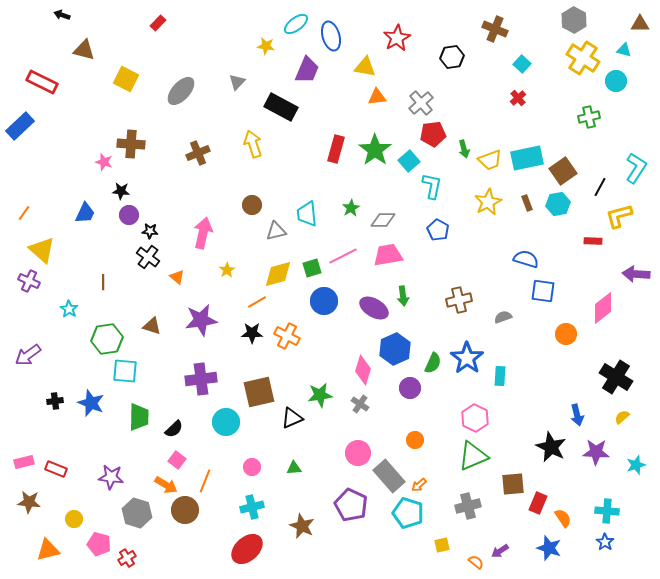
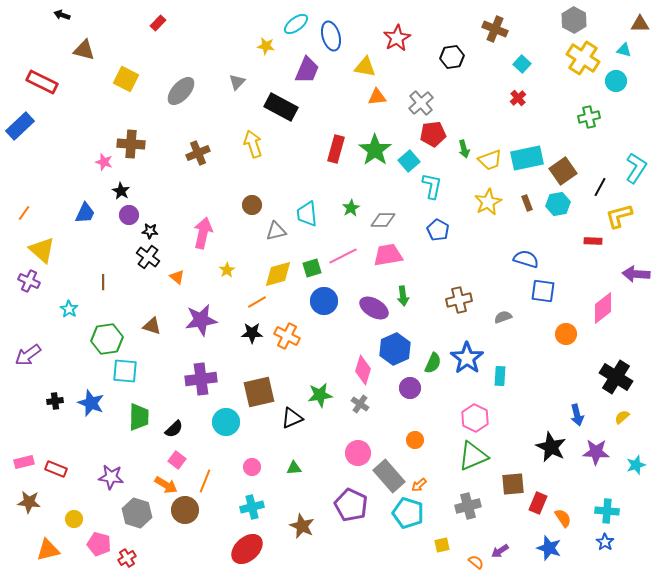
black star at (121, 191): rotated 24 degrees clockwise
